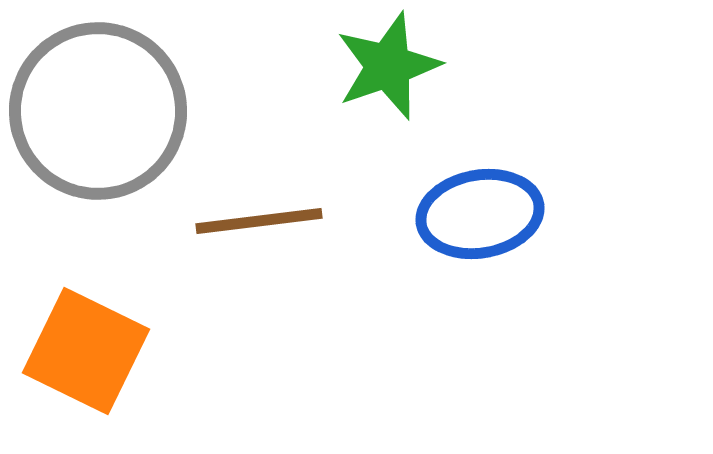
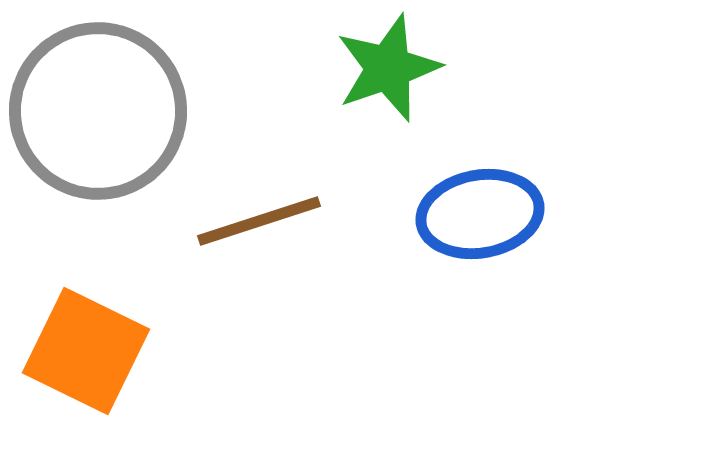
green star: moved 2 px down
brown line: rotated 11 degrees counterclockwise
